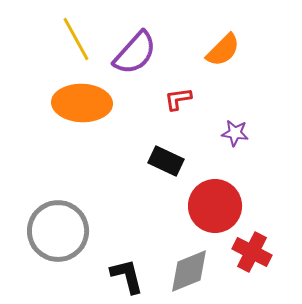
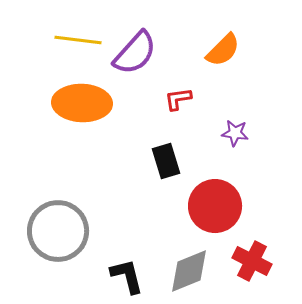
yellow line: moved 2 px right, 1 px down; rotated 54 degrees counterclockwise
black rectangle: rotated 48 degrees clockwise
red cross: moved 9 px down
